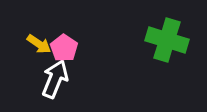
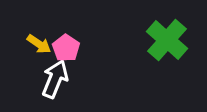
green cross: rotated 24 degrees clockwise
pink pentagon: moved 2 px right
